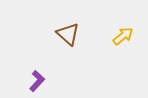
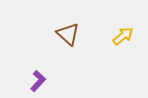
purple L-shape: moved 1 px right
